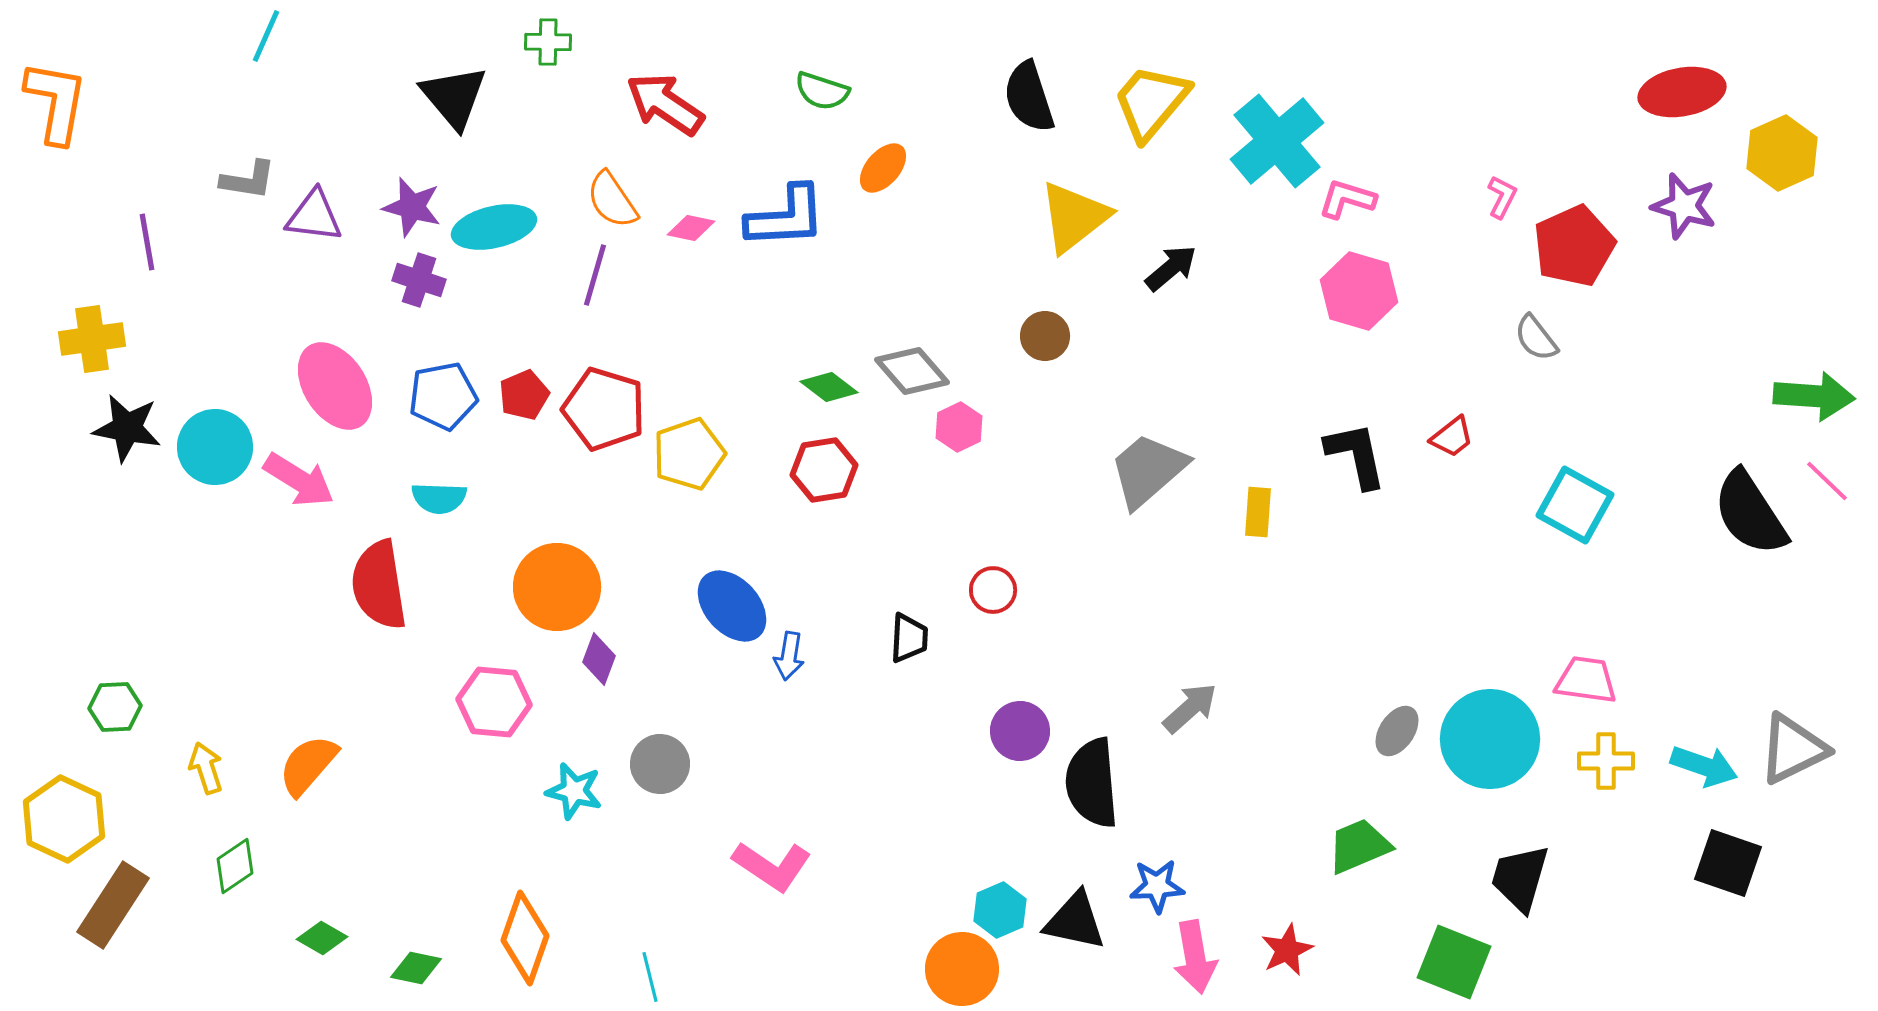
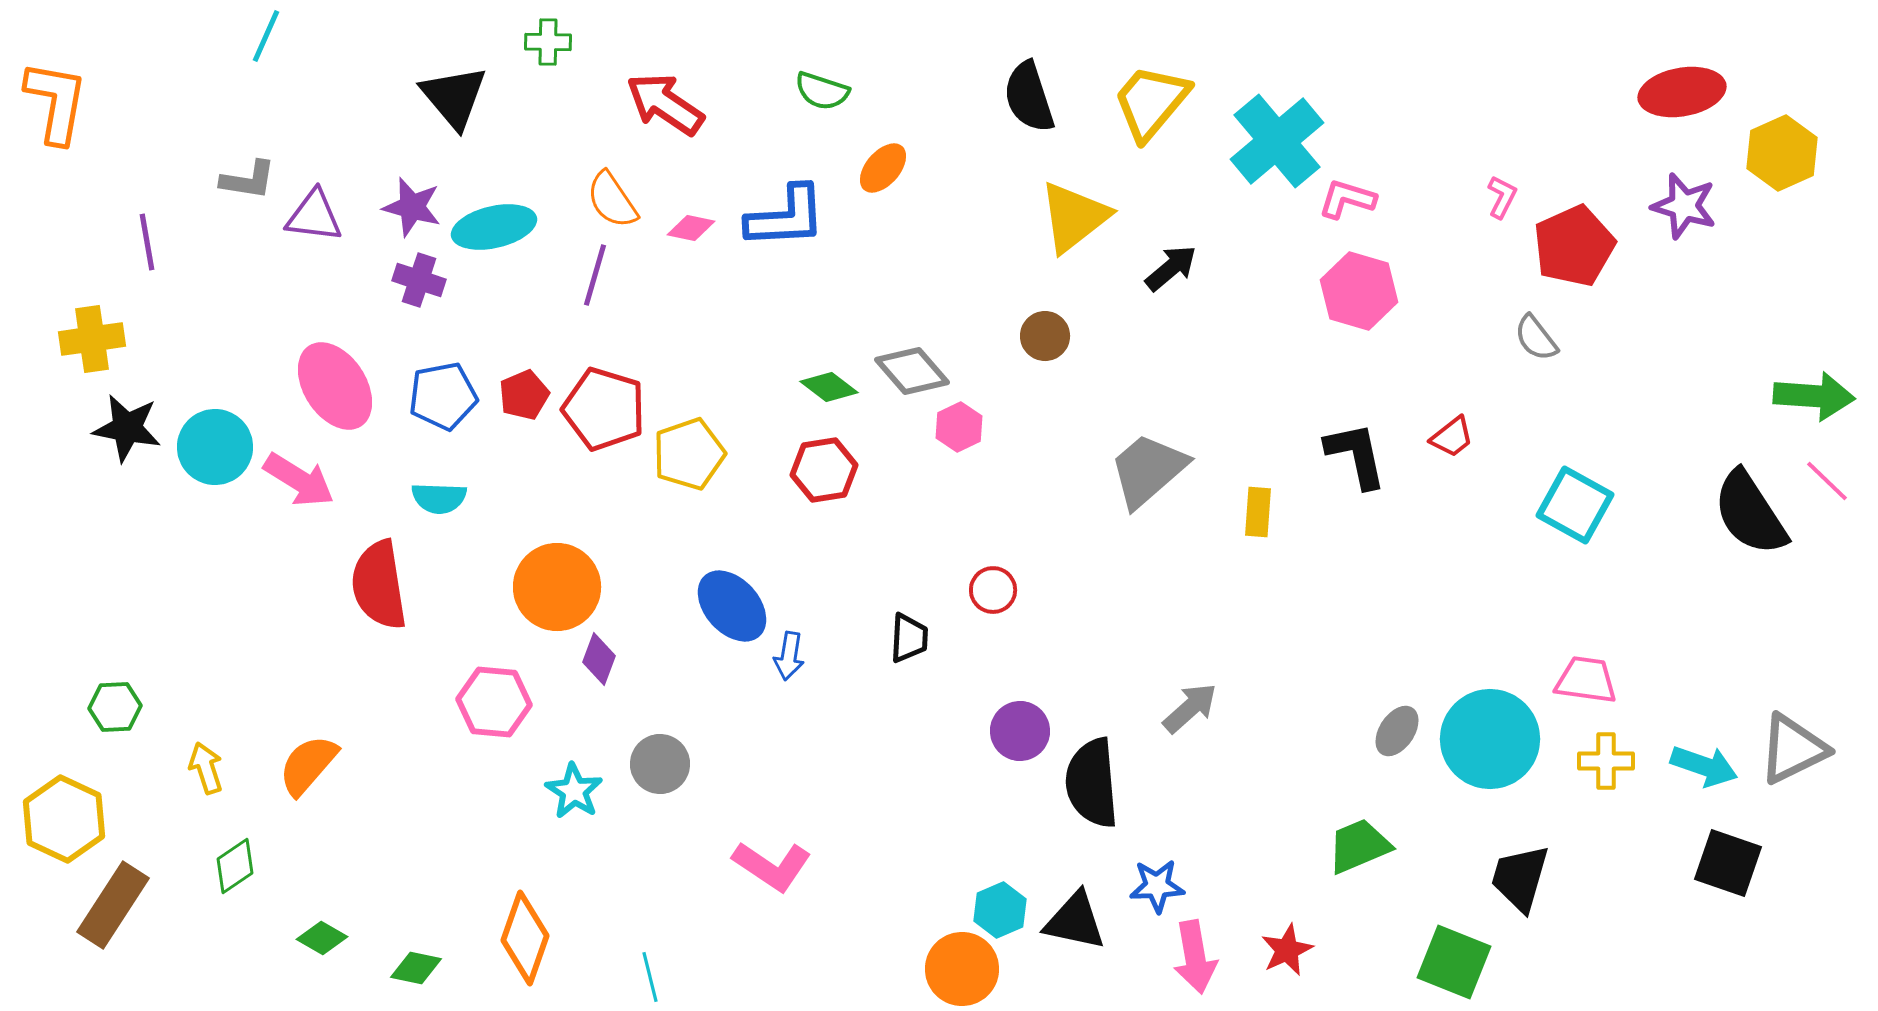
cyan star at (574, 791): rotated 18 degrees clockwise
